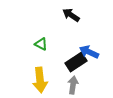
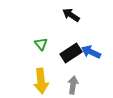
green triangle: rotated 24 degrees clockwise
blue arrow: moved 2 px right
black rectangle: moved 5 px left, 9 px up
yellow arrow: moved 1 px right, 1 px down
